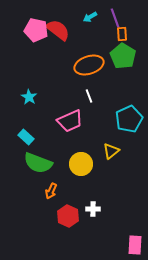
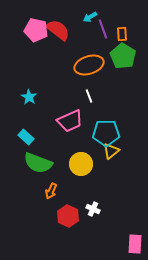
purple line: moved 12 px left, 11 px down
cyan pentagon: moved 23 px left, 14 px down; rotated 24 degrees clockwise
white cross: rotated 24 degrees clockwise
pink rectangle: moved 1 px up
